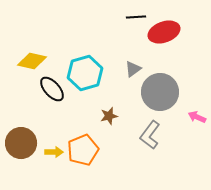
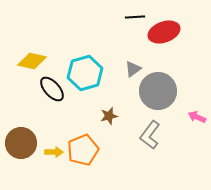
black line: moved 1 px left
gray circle: moved 2 px left, 1 px up
